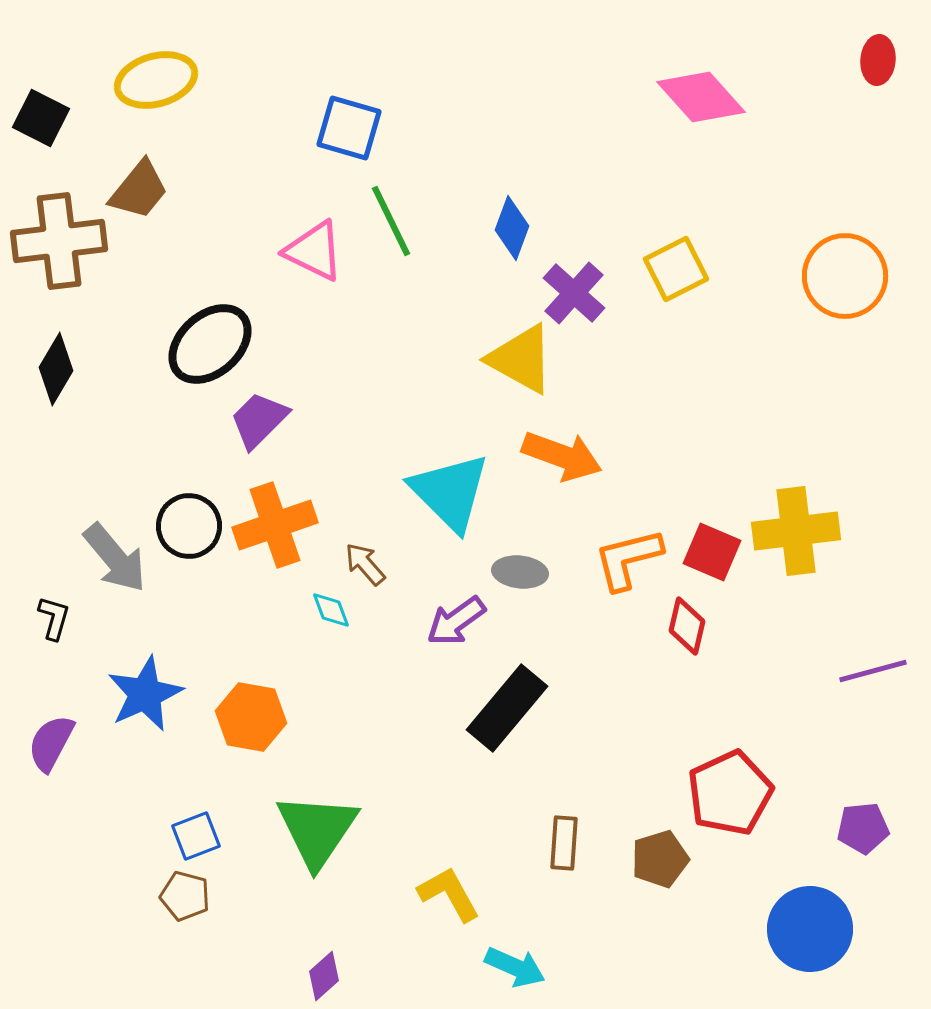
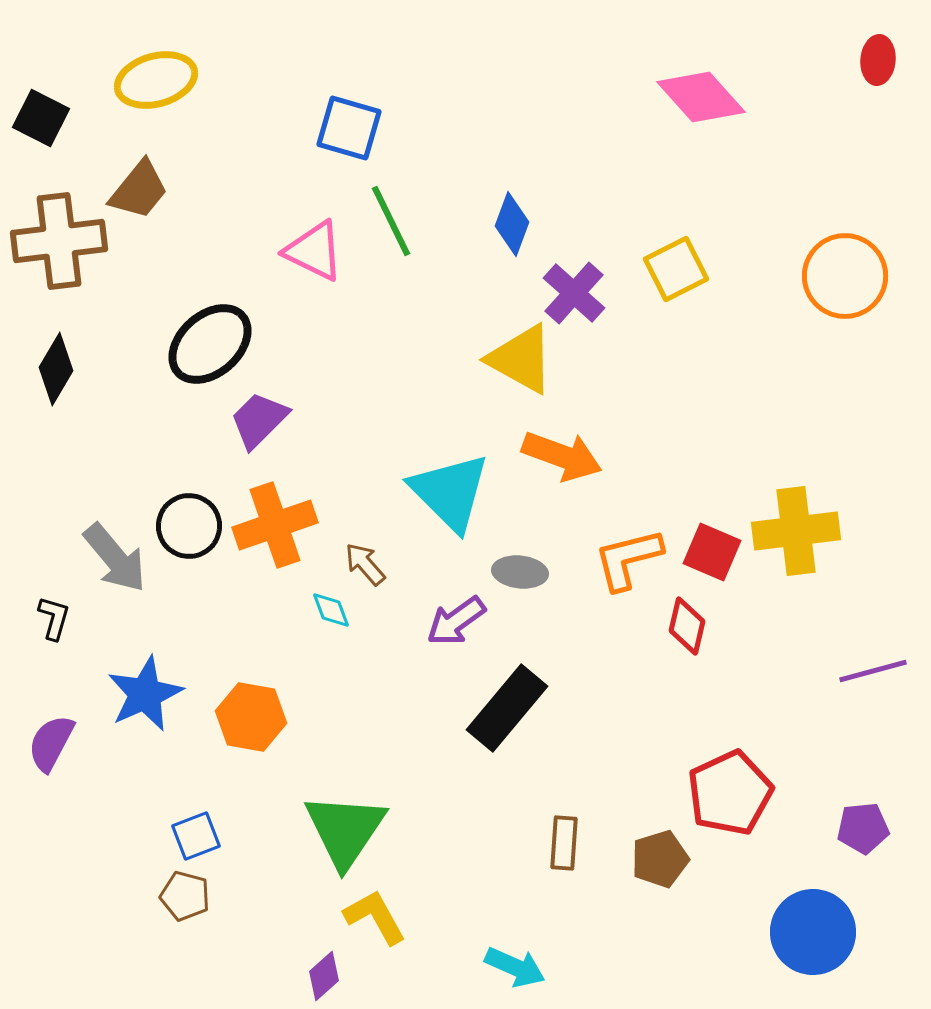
blue diamond at (512, 228): moved 4 px up
green triangle at (317, 830): moved 28 px right
yellow L-shape at (449, 894): moved 74 px left, 23 px down
blue circle at (810, 929): moved 3 px right, 3 px down
